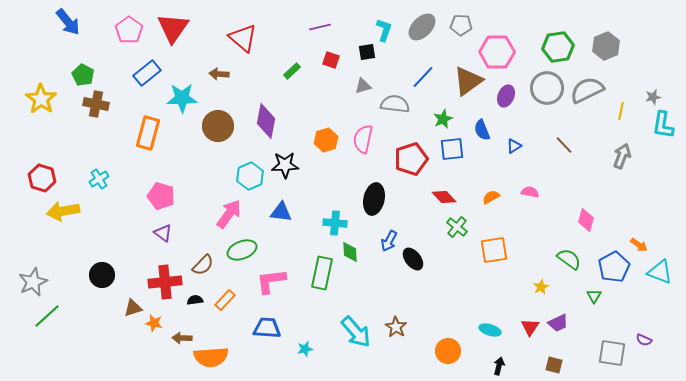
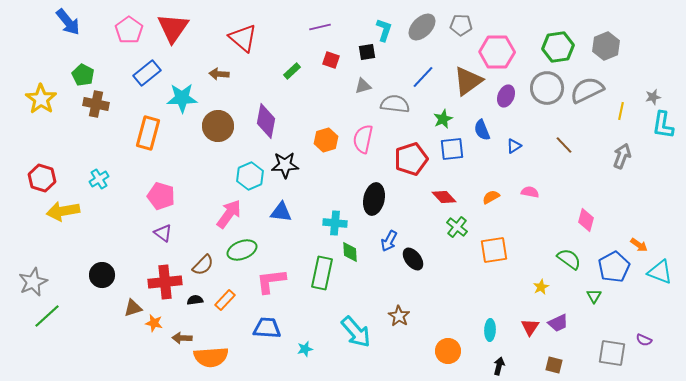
brown star at (396, 327): moved 3 px right, 11 px up
cyan ellipse at (490, 330): rotated 75 degrees clockwise
